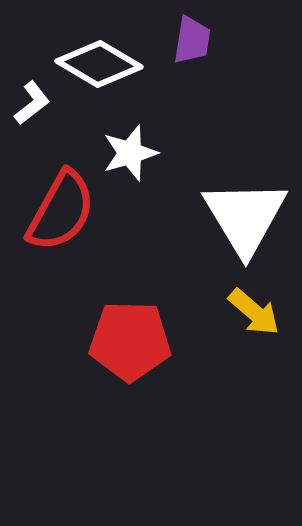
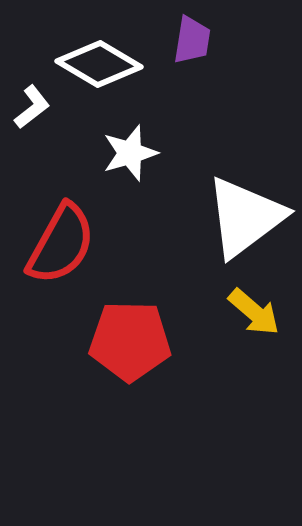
white L-shape: moved 4 px down
red semicircle: moved 33 px down
white triangle: rotated 24 degrees clockwise
